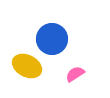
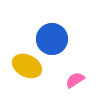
pink semicircle: moved 6 px down
